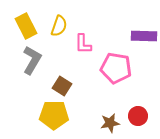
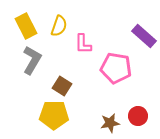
purple rectangle: rotated 40 degrees clockwise
